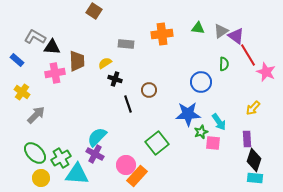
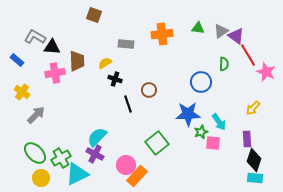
brown square: moved 4 px down; rotated 14 degrees counterclockwise
cyan triangle: rotated 30 degrees counterclockwise
